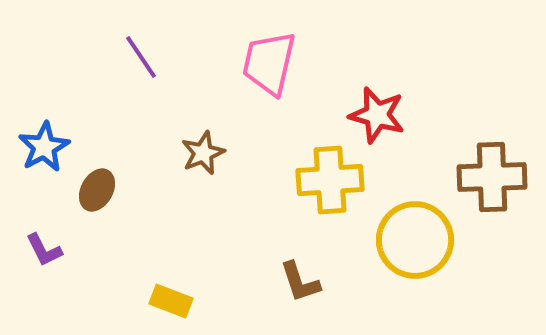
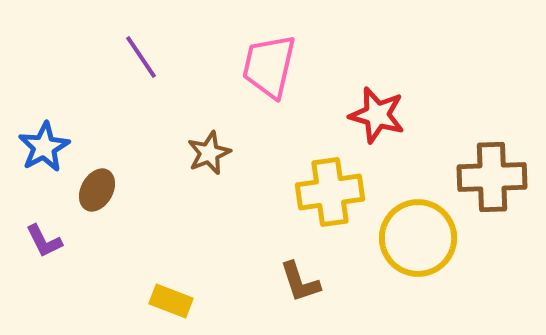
pink trapezoid: moved 3 px down
brown star: moved 6 px right
yellow cross: moved 12 px down; rotated 4 degrees counterclockwise
yellow circle: moved 3 px right, 2 px up
purple L-shape: moved 9 px up
